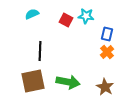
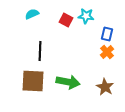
brown square: rotated 15 degrees clockwise
